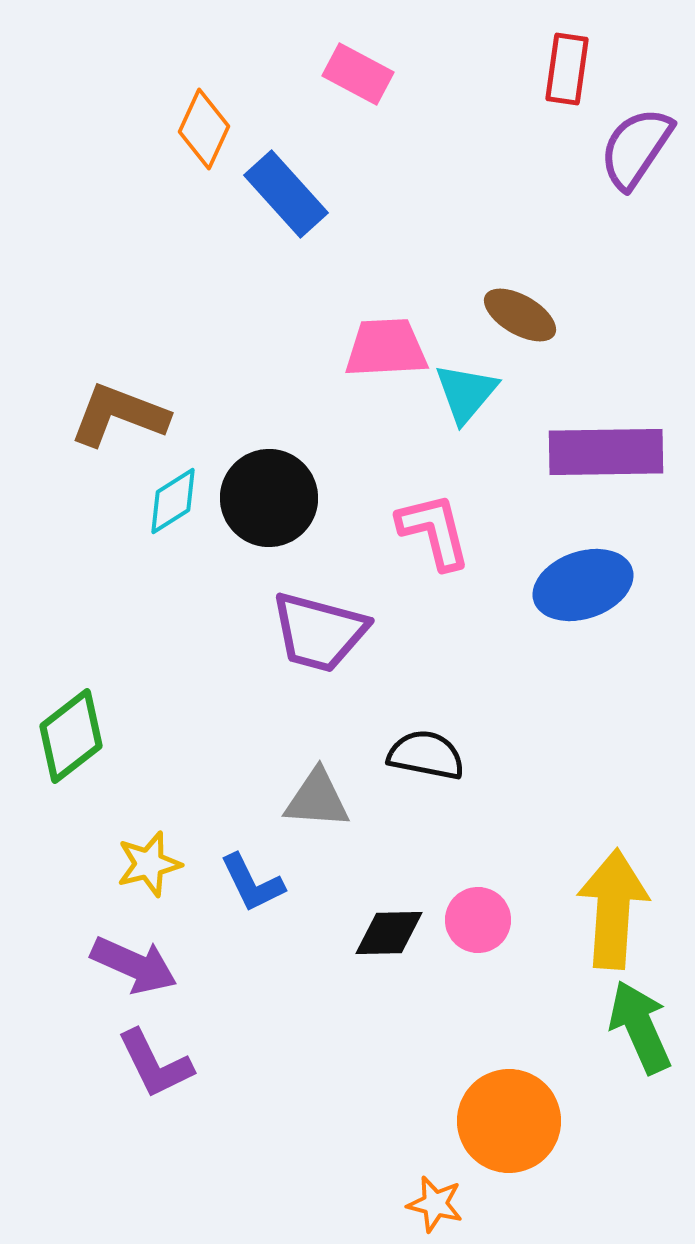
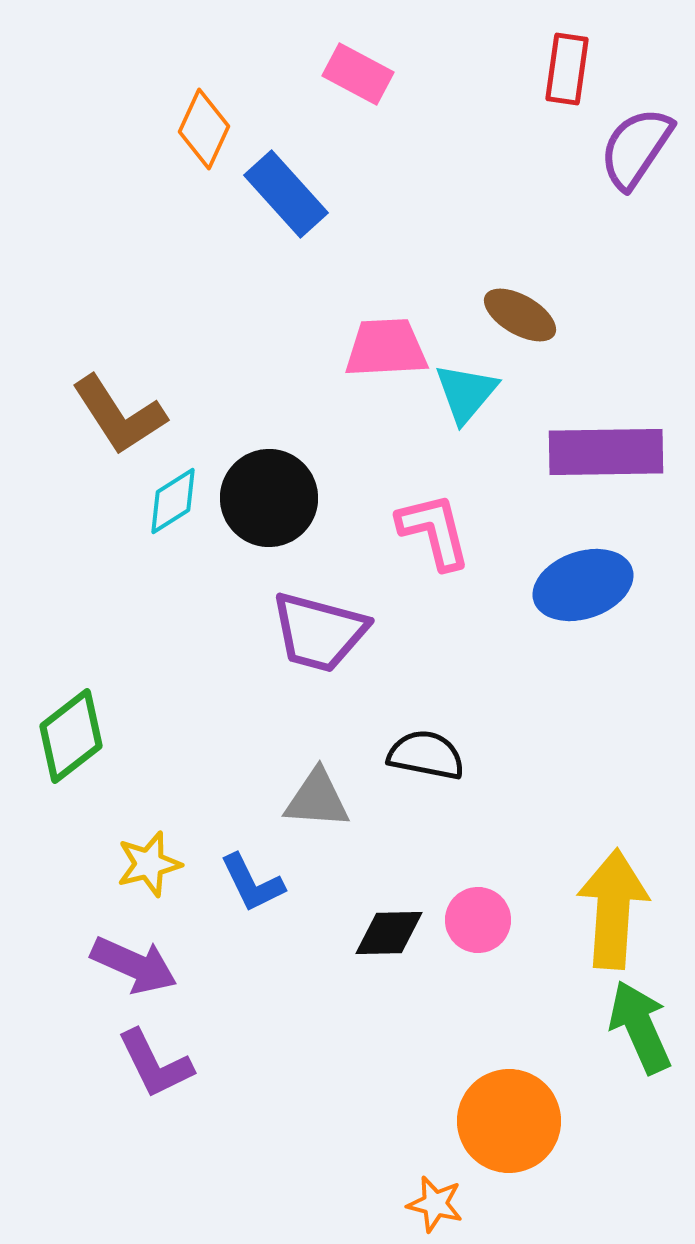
brown L-shape: rotated 144 degrees counterclockwise
